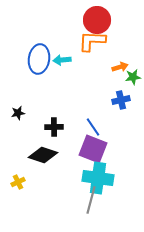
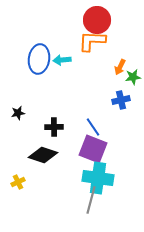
orange arrow: rotated 133 degrees clockwise
